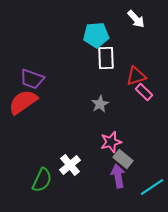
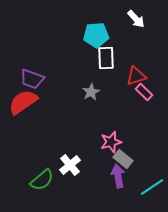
gray star: moved 9 px left, 12 px up
green semicircle: rotated 25 degrees clockwise
